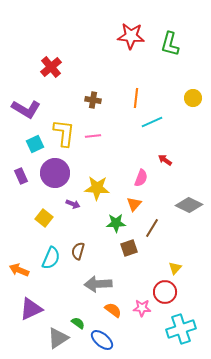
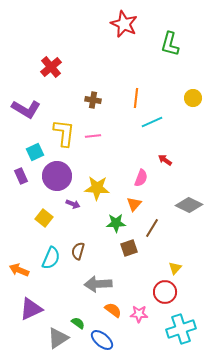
red star: moved 7 px left, 12 px up; rotated 20 degrees clockwise
cyan square: moved 8 px down
purple circle: moved 2 px right, 3 px down
pink star: moved 3 px left, 6 px down
